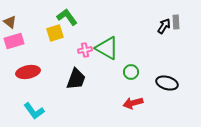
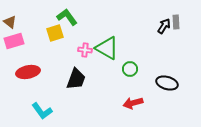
pink cross: rotated 16 degrees clockwise
green circle: moved 1 px left, 3 px up
cyan L-shape: moved 8 px right
